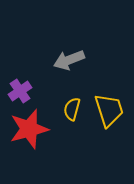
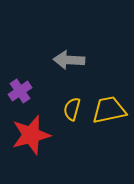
gray arrow: rotated 24 degrees clockwise
yellow trapezoid: rotated 84 degrees counterclockwise
red star: moved 2 px right, 6 px down
